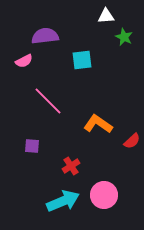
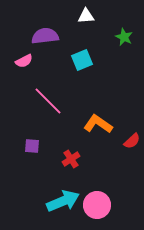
white triangle: moved 20 px left
cyan square: rotated 15 degrees counterclockwise
red cross: moved 7 px up
pink circle: moved 7 px left, 10 px down
